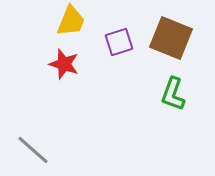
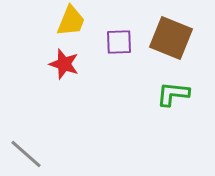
purple square: rotated 16 degrees clockwise
green L-shape: rotated 76 degrees clockwise
gray line: moved 7 px left, 4 px down
